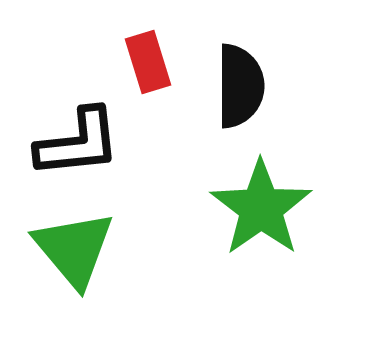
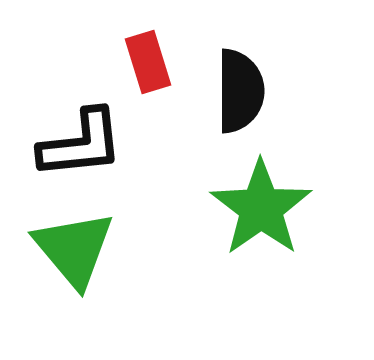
black semicircle: moved 5 px down
black L-shape: moved 3 px right, 1 px down
